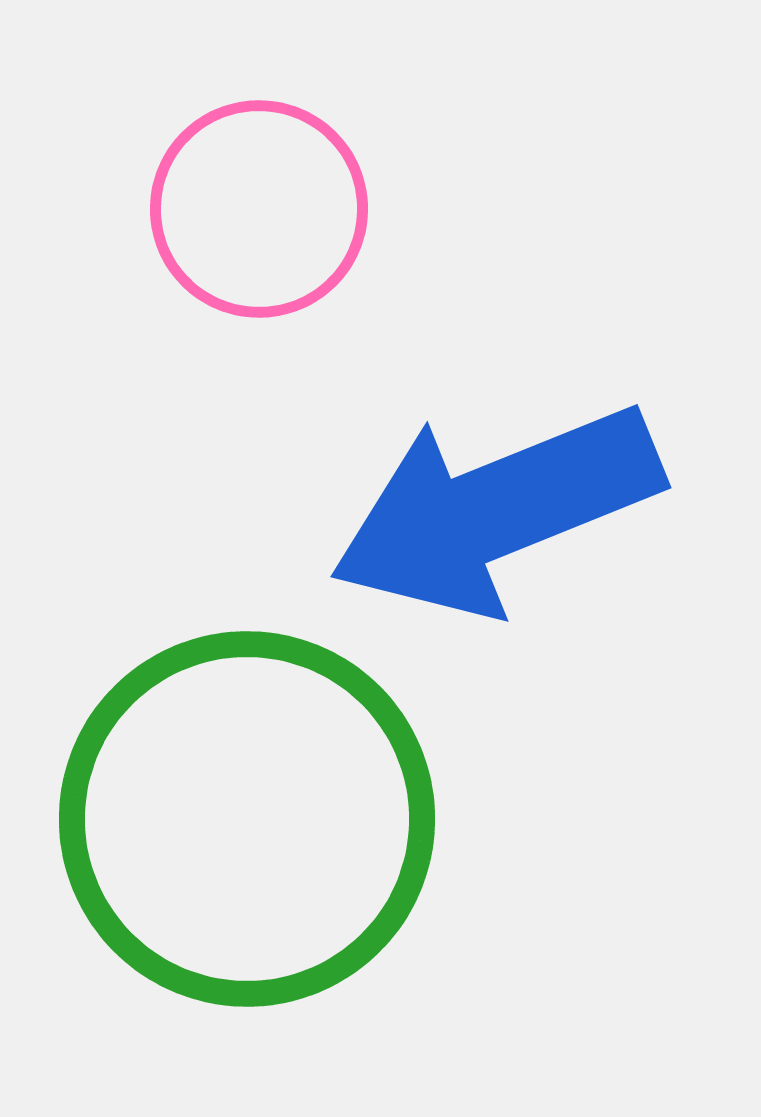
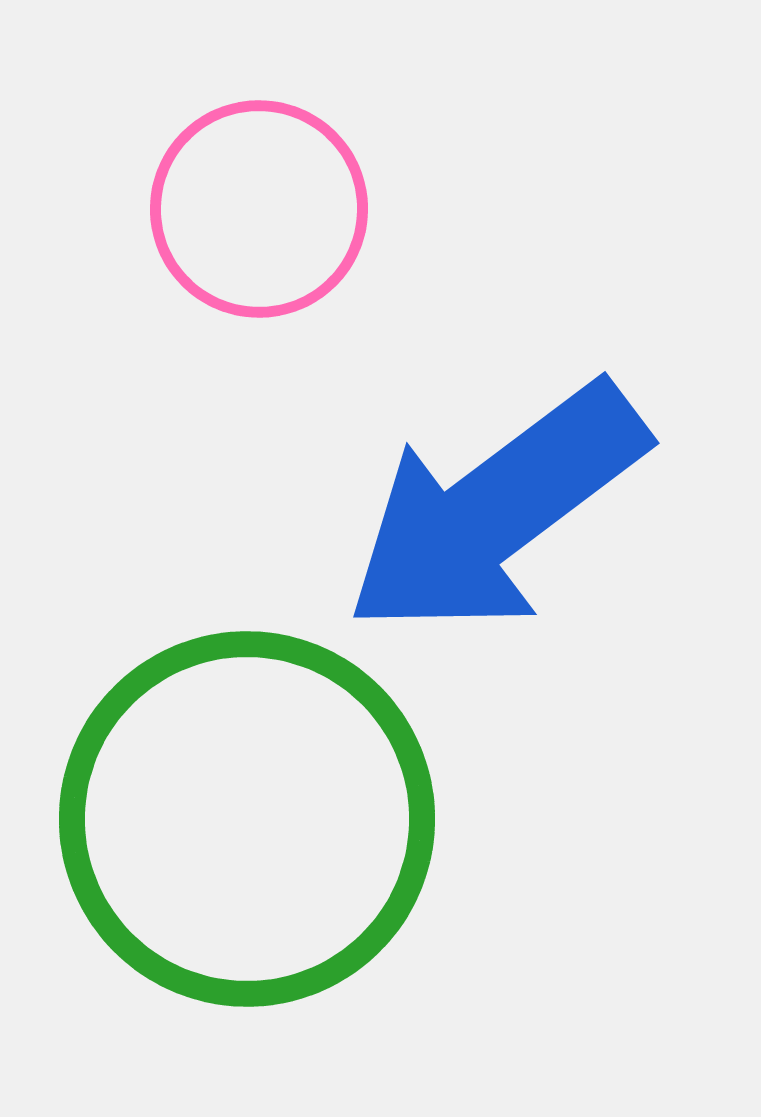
blue arrow: rotated 15 degrees counterclockwise
